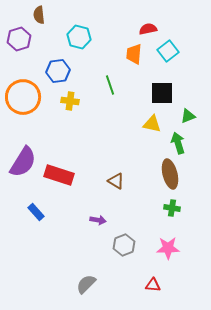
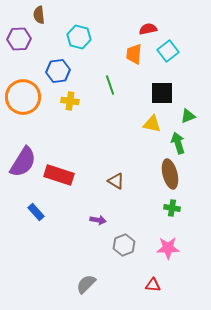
purple hexagon: rotated 15 degrees clockwise
